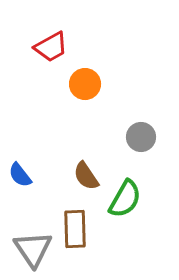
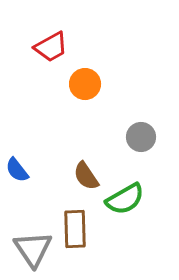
blue semicircle: moved 3 px left, 5 px up
green semicircle: rotated 30 degrees clockwise
